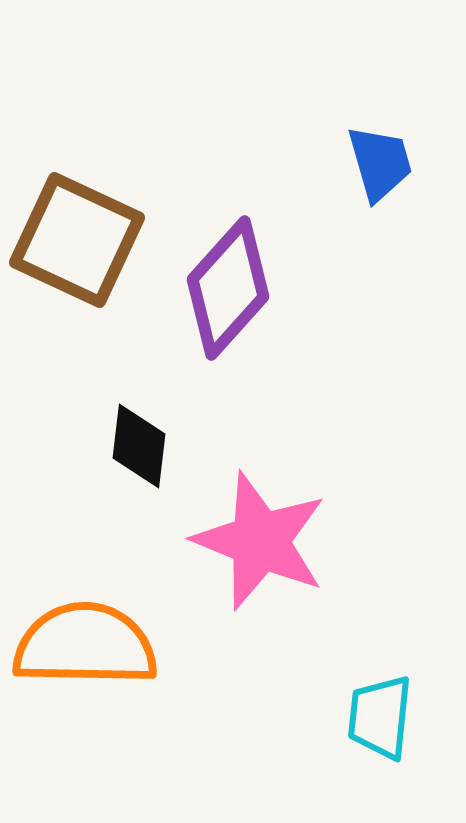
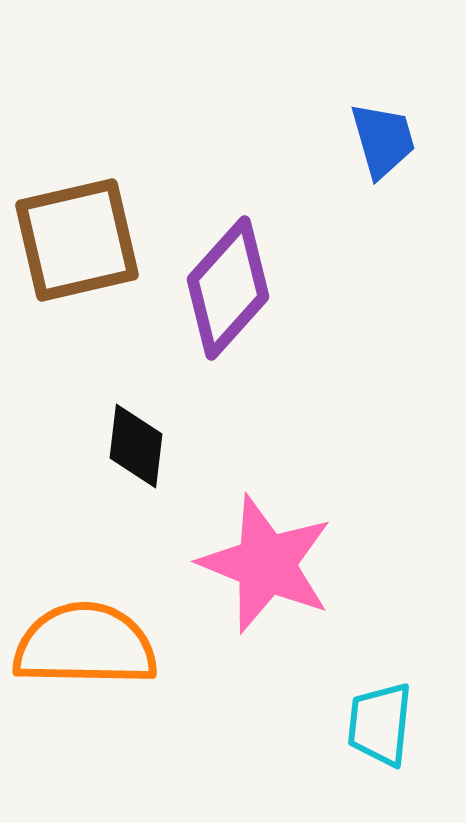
blue trapezoid: moved 3 px right, 23 px up
brown square: rotated 38 degrees counterclockwise
black diamond: moved 3 px left
pink star: moved 6 px right, 23 px down
cyan trapezoid: moved 7 px down
